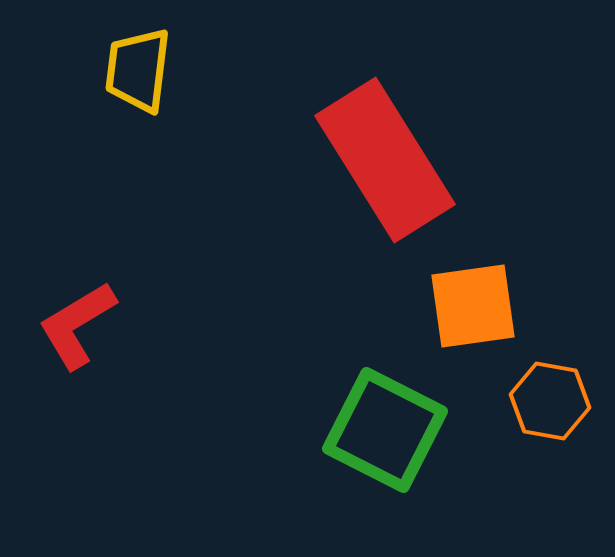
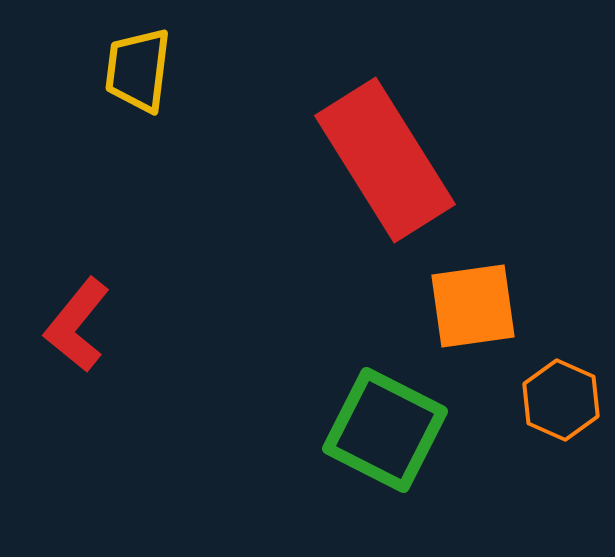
red L-shape: rotated 20 degrees counterclockwise
orange hexagon: moved 11 px right, 1 px up; rotated 14 degrees clockwise
